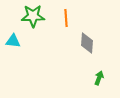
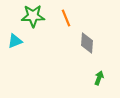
orange line: rotated 18 degrees counterclockwise
cyan triangle: moved 2 px right; rotated 28 degrees counterclockwise
